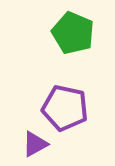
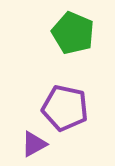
purple triangle: moved 1 px left
